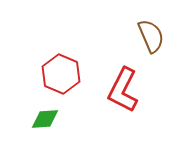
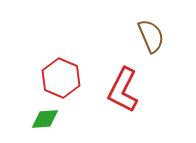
red hexagon: moved 4 px down
